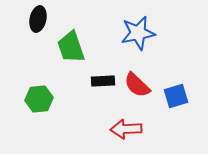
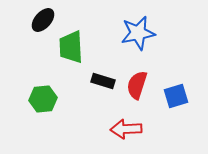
black ellipse: moved 5 px right, 1 px down; rotated 30 degrees clockwise
green trapezoid: rotated 16 degrees clockwise
black rectangle: rotated 20 degrees clockwise
red semicircle: rotated 64 degrees clockwise
green hexagon: moved 4 px right
